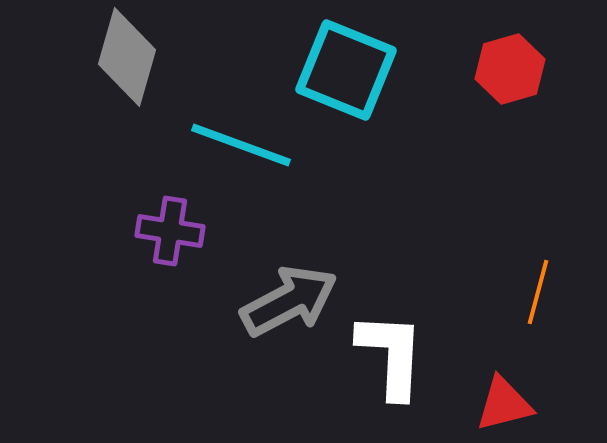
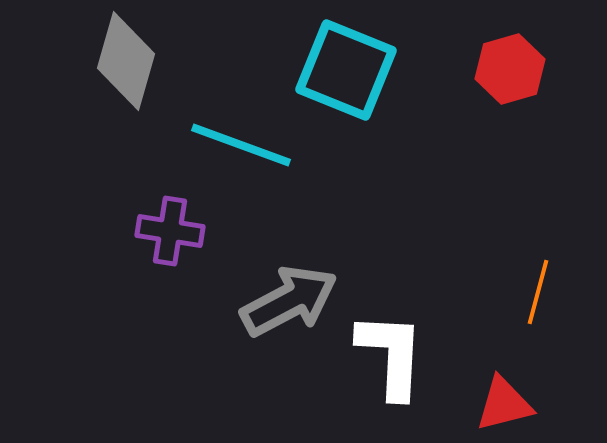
gray diamond: moved 1 px left, 4 px down
